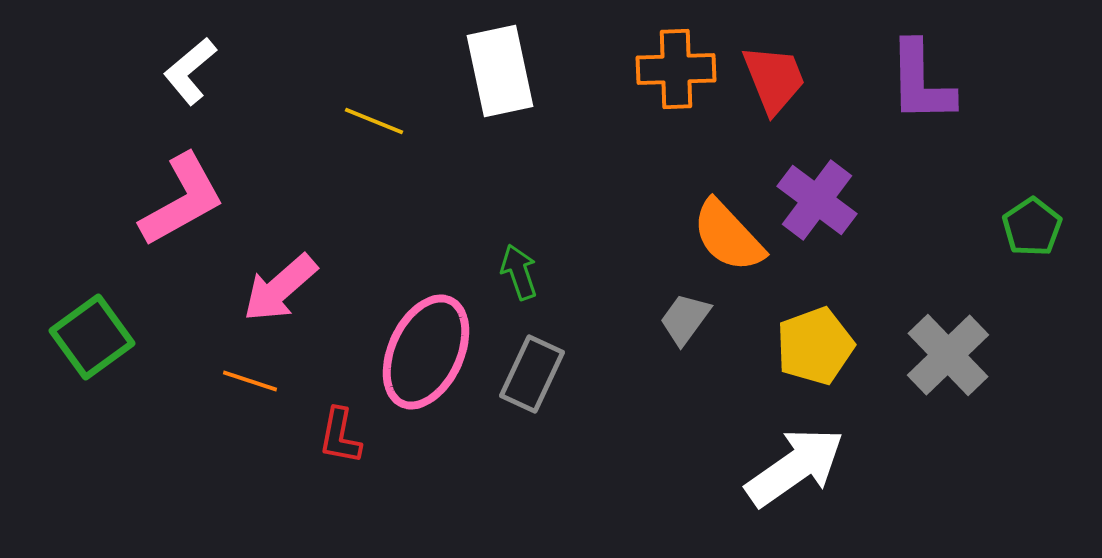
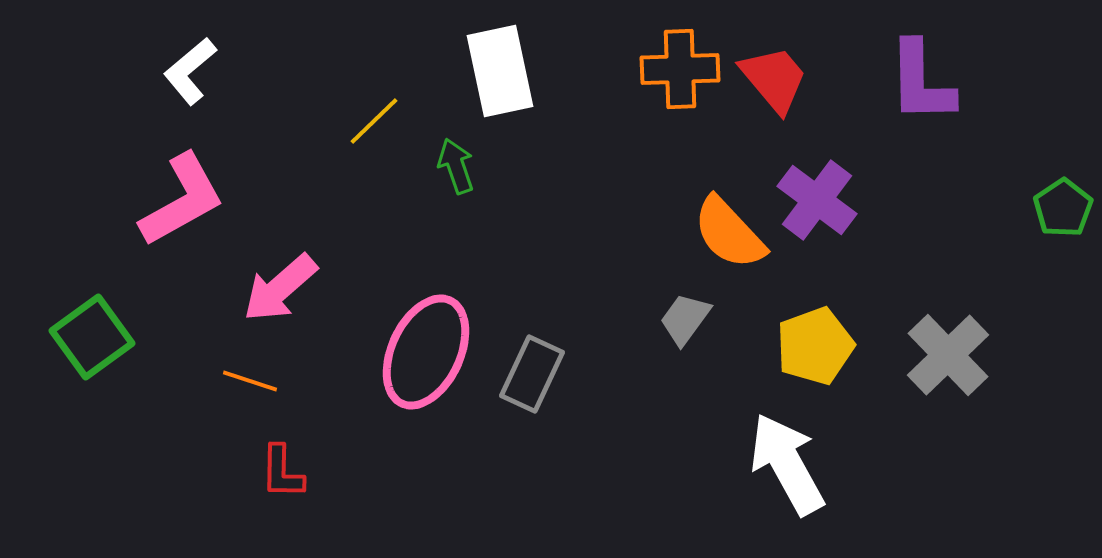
orange cross: moved 4 px right
red trapezoid: rotated 18 degrees counterclockwise
yellow line: rotated 66 degrees counterclockwise
green pentagon: moved 31 px right, 19 px up
orange semicircle: moved 1 px right, 3 px up
green arrow: moved 63 px left, 106 px up
red L-shape: moved 58 px left, 36 px down; rotated 10 degrees counterclockwise
white arrow: moved 8 px left, 3 px up; rotated 84 degrees counterclockwise
